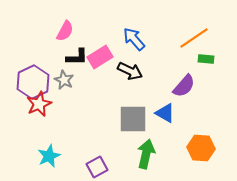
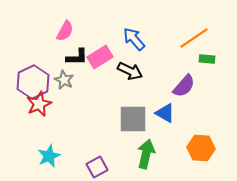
green rectangle: moved 1 px right
